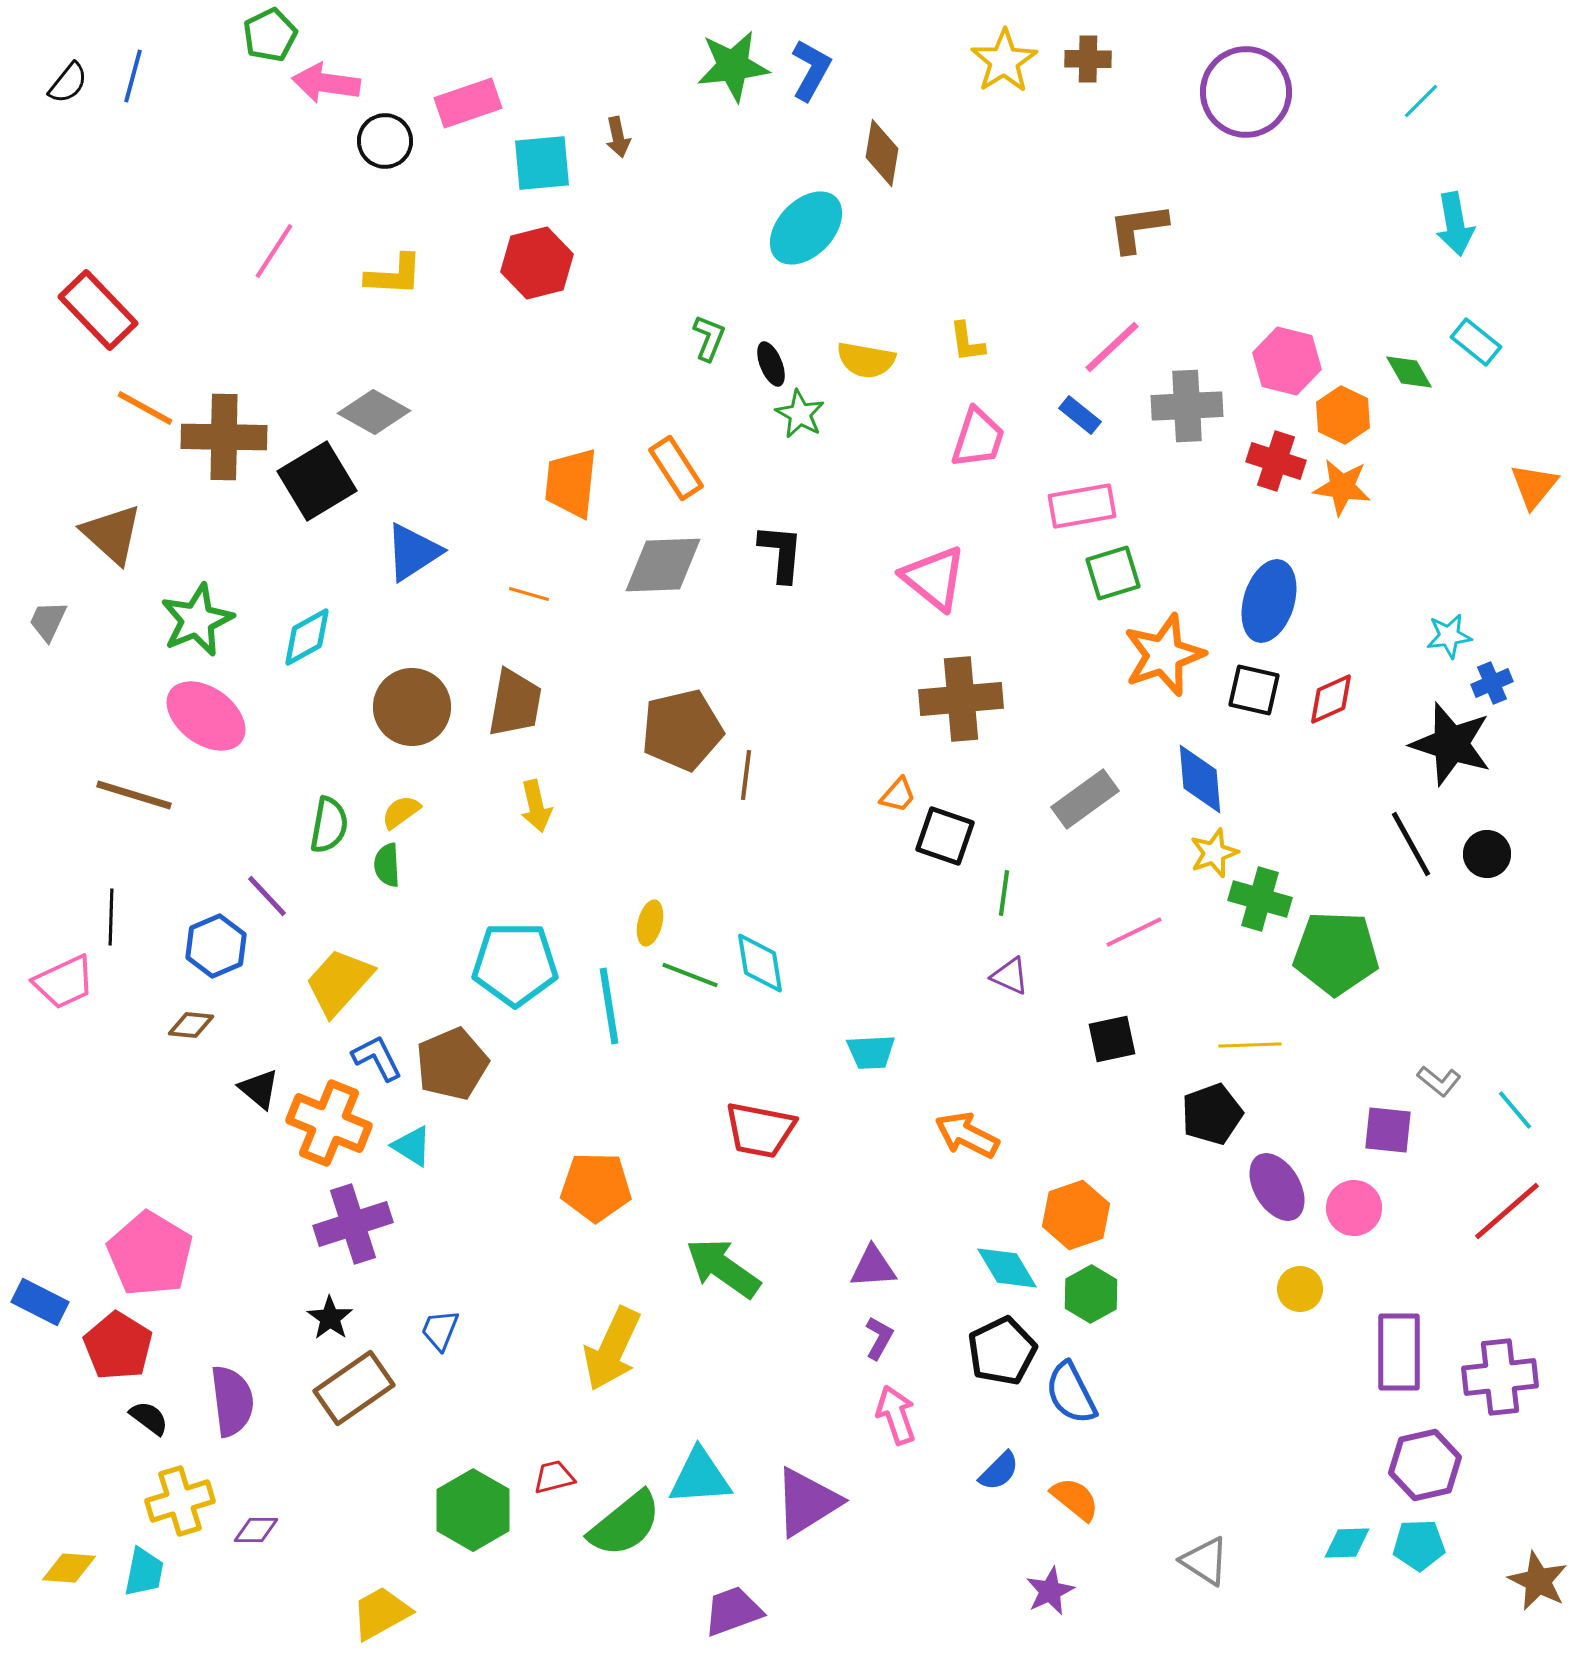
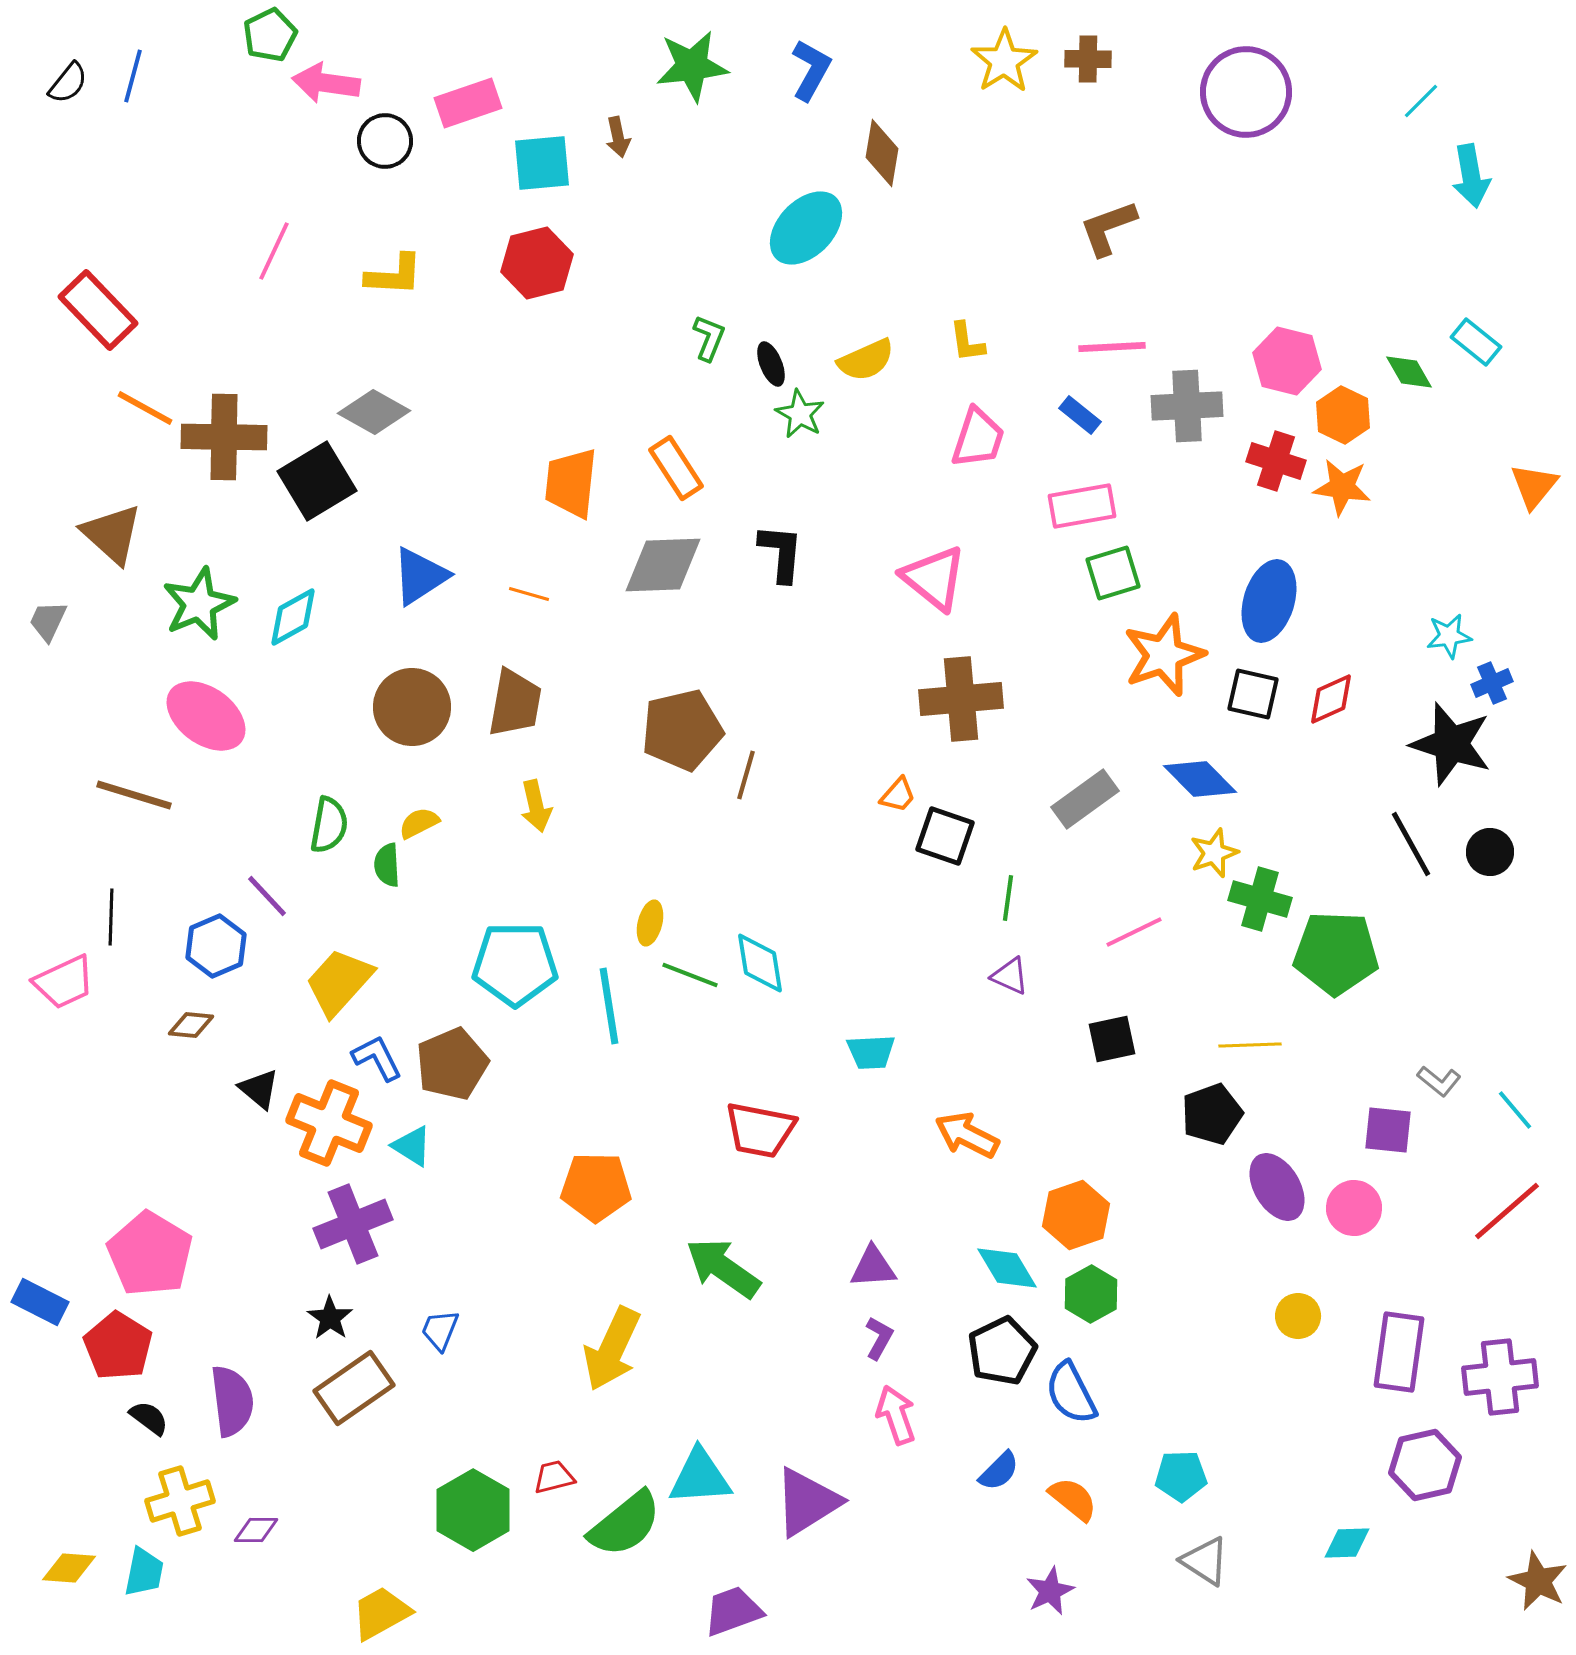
green star at (733, 66): moved 41 px left
cyan arrow at (1455, 224): moved 16 px right, 48 px up
brown L-shape at (1138, 228): moved 30 px left; rotated 12 degrees counterclockwise
pink line at (274, 251): rotated 8 degrees counterclockwise
pink line at (1112, 347): rotated 40 degrees clockwise
yellow semicircle at (866, 360): rotated 34 degrees counterclockwise
blue triangle at (413, 552): moved 7 px right, 24 px down
green star at (197, 620): moved 2 px right, 16 px up
cyan diamond at (307, 637): moved 14 px left, 20 px up
black square at (1254, 690): moved 1 px left, 4 px down
brown line at (746, 775): rotated 9 degrees clockwise
blue diamond at (1200, 779): rotated 40 degrees counterclockwise
yellow semicircle at (401, 812): moved 18 px right, 11 px down; rotated 9 degrees clockwise
black circle at (1487, 854): moved 3 px right, 2 px up
green line at (1004, 893): moved 4 px right, 5 px down
purple cross at (353, 1224): rotated 4 degrees counterclockwise
yellow circle at (1300, 1289): moved 2 px left, 27 px down
purple rectangle at (1399, 1352): rotated 8 degrees clockwise
orange semicircle at (1075, 1499): moved 2 px left
cyan pentagon at (1419, 1545): moved 238 px left, 69 px up
